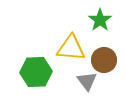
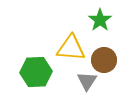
gray triangle: rotated 10 degrees clockwise
